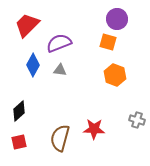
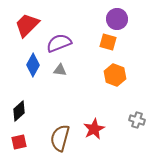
red star: rotated 30 degrees counterclockwise
